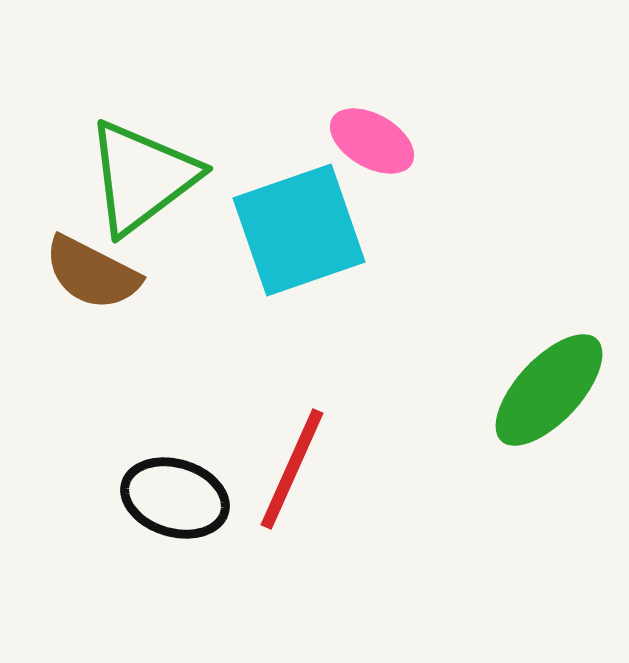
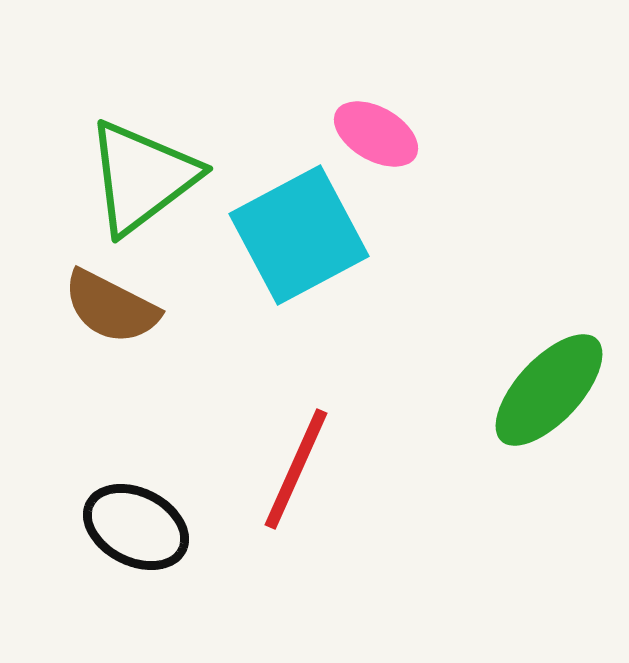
pink ellipse: moved 4 px right, 7 px up
cyan square: moved 5 px down; rotated 9 degrees counterclockwise
brown semicircle: moved 19 px right, 34 px down
red line: moved 4 px right
black ellipse: moved 39 px left, 29 px down; rotated 10 degrees clockwise
